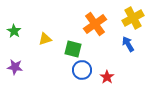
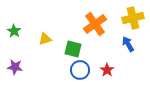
yellow cross: rotated 15 degrees clockwise
blue circle: moved 2 px left
red star: moved 7 px up
